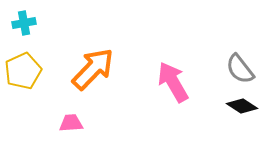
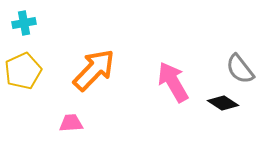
orange arrow: moved 1 px right, 1 px down
black diamond: moved 19 px left, 3 px up
